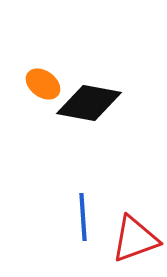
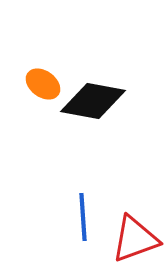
black diamond: moved 4 px right, 2 px up
